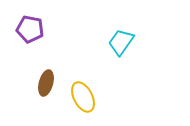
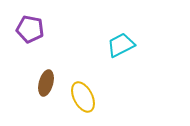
cyan trapezoid: moved 3 px down; rotated 28 degrees clockwise
